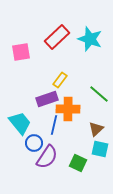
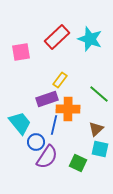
blue circle: moved 2 px right, 1 px up
